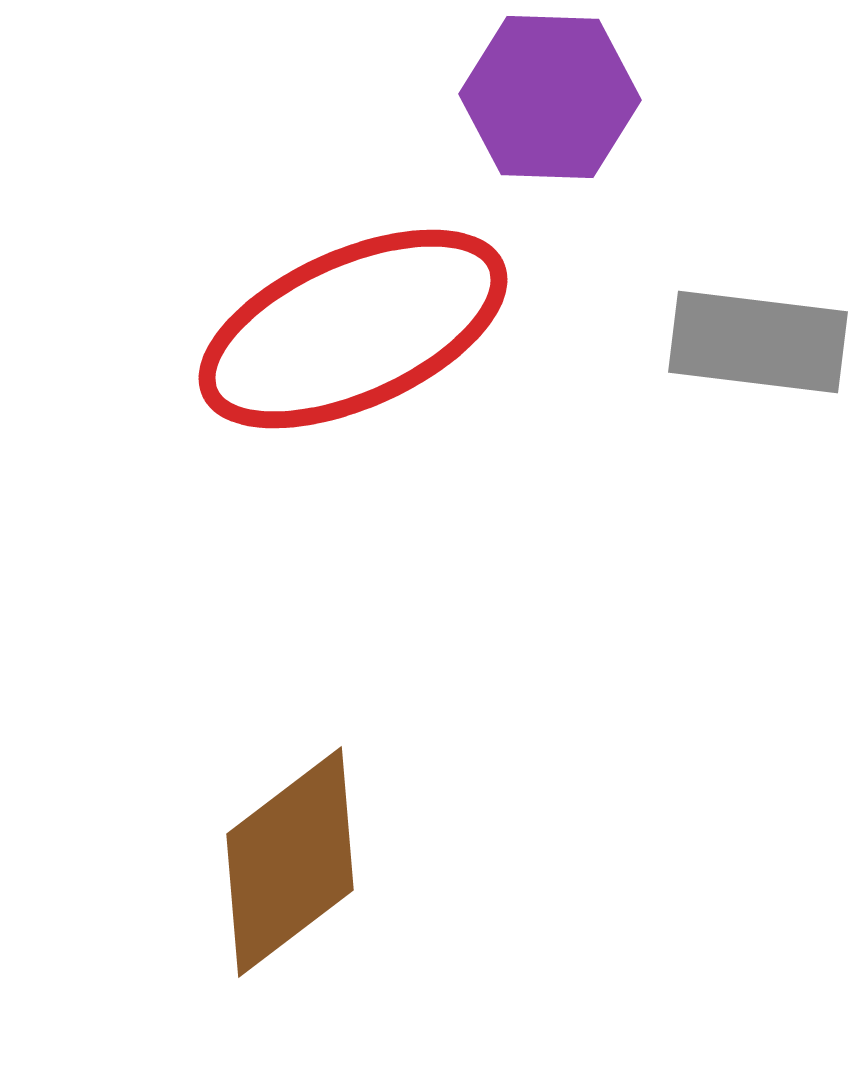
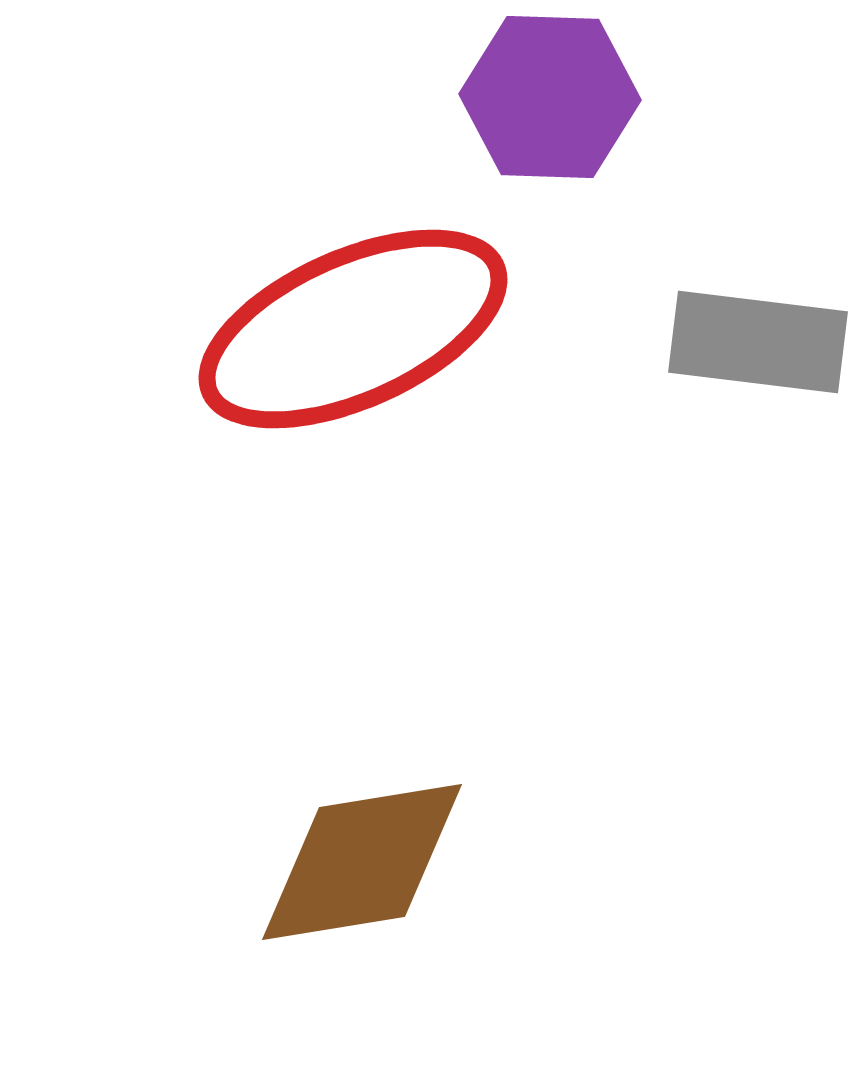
brown diamond: moved 72 px right; rotated 28 degrees clockwise
